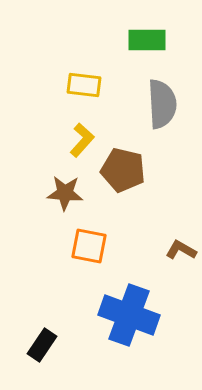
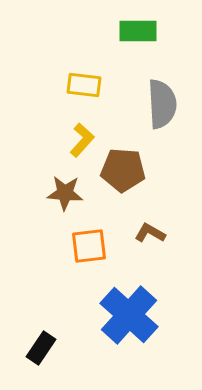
green rectangle: moved 9 px left, 9 px up
brown pentagon: rotated 9 degrees counterclockwise
orange square: rotated 18 degrees counterclockwise
brown L-shape: moved 31 px left, 17 px up
blue cross: rotated 22 degrees clockwise
black rectangle: moved 1 px left, 3 px down
